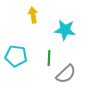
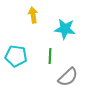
cyan star: moved 1 px up
green line: moved 1 px right, 2 px up
gray semicircle: moved 2 px right, 3 px down
